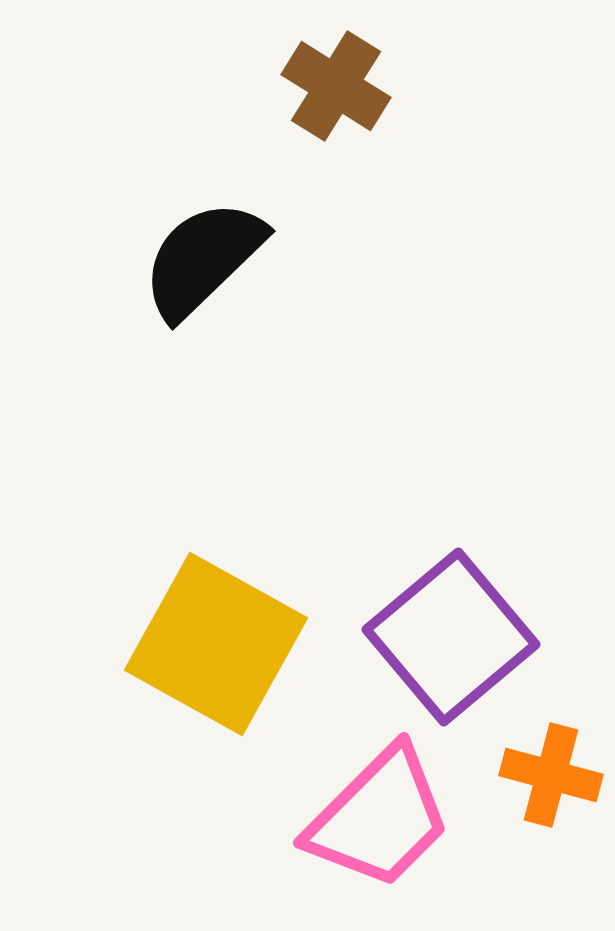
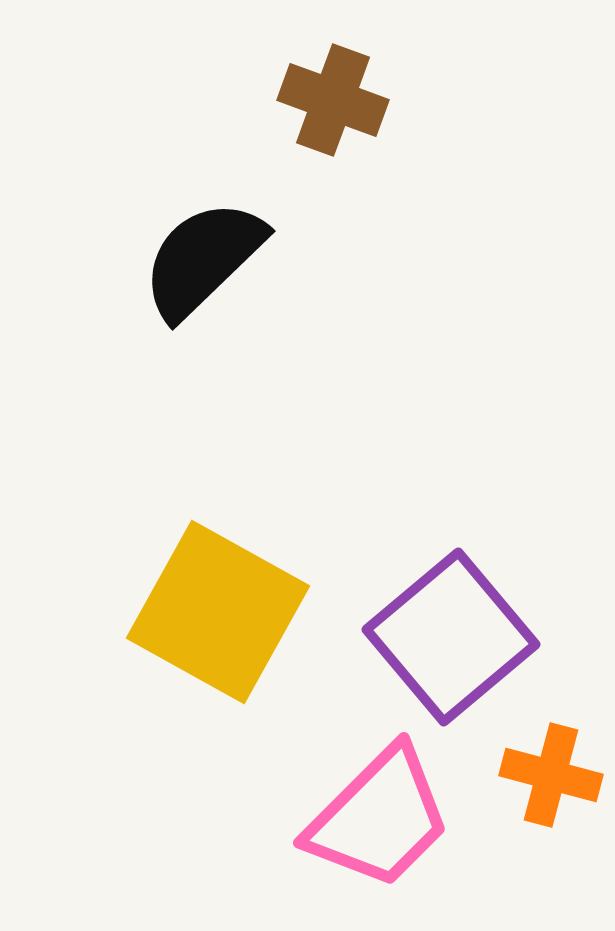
brown cross: moved 3 px left, 14 px down; rotated 12 degrees counterclockwise
yellow square: moved 2 px right, 32 px up
